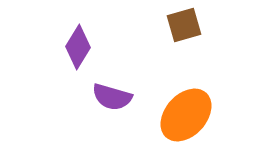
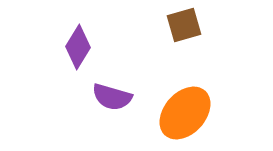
orange ellipse: moved 1 px left, 2 px up
